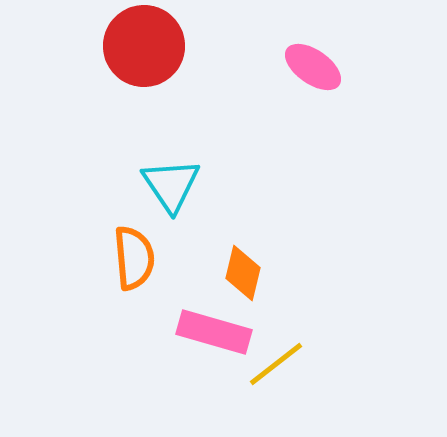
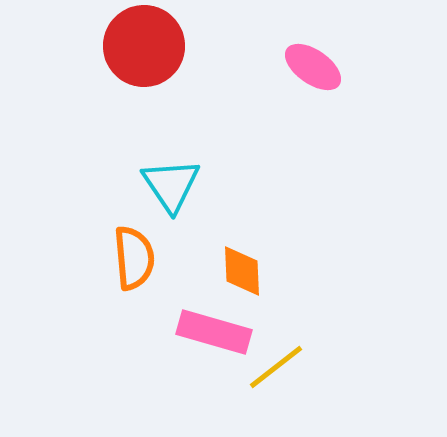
orange diamond: moved 1 px left, 2 px up; rotated 16 degrees counterclockwise
yellow line: moved 3 px down
